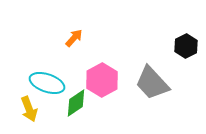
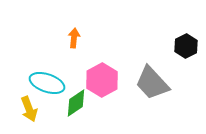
orange arrow: rotated 36 degrees counterclockwise
